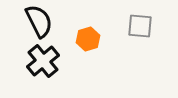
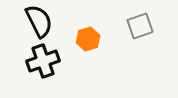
gray square: rotated 24 degrees counterclockwise
black cross: rotated 20 degrees clockwise
